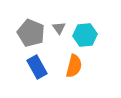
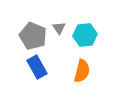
gray pentagon: moved 2 px right, 3 px down
orange semicircle: moved 8 px right, 5 px down
